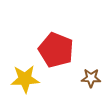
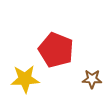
brown star: moved 1 px right, 1 px down
